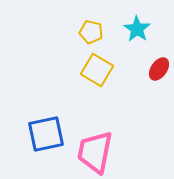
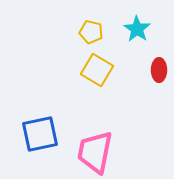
red ellipse: moved 1 px down; rotated 35 degrees counterclockwise
blue square: moved 6 px left
